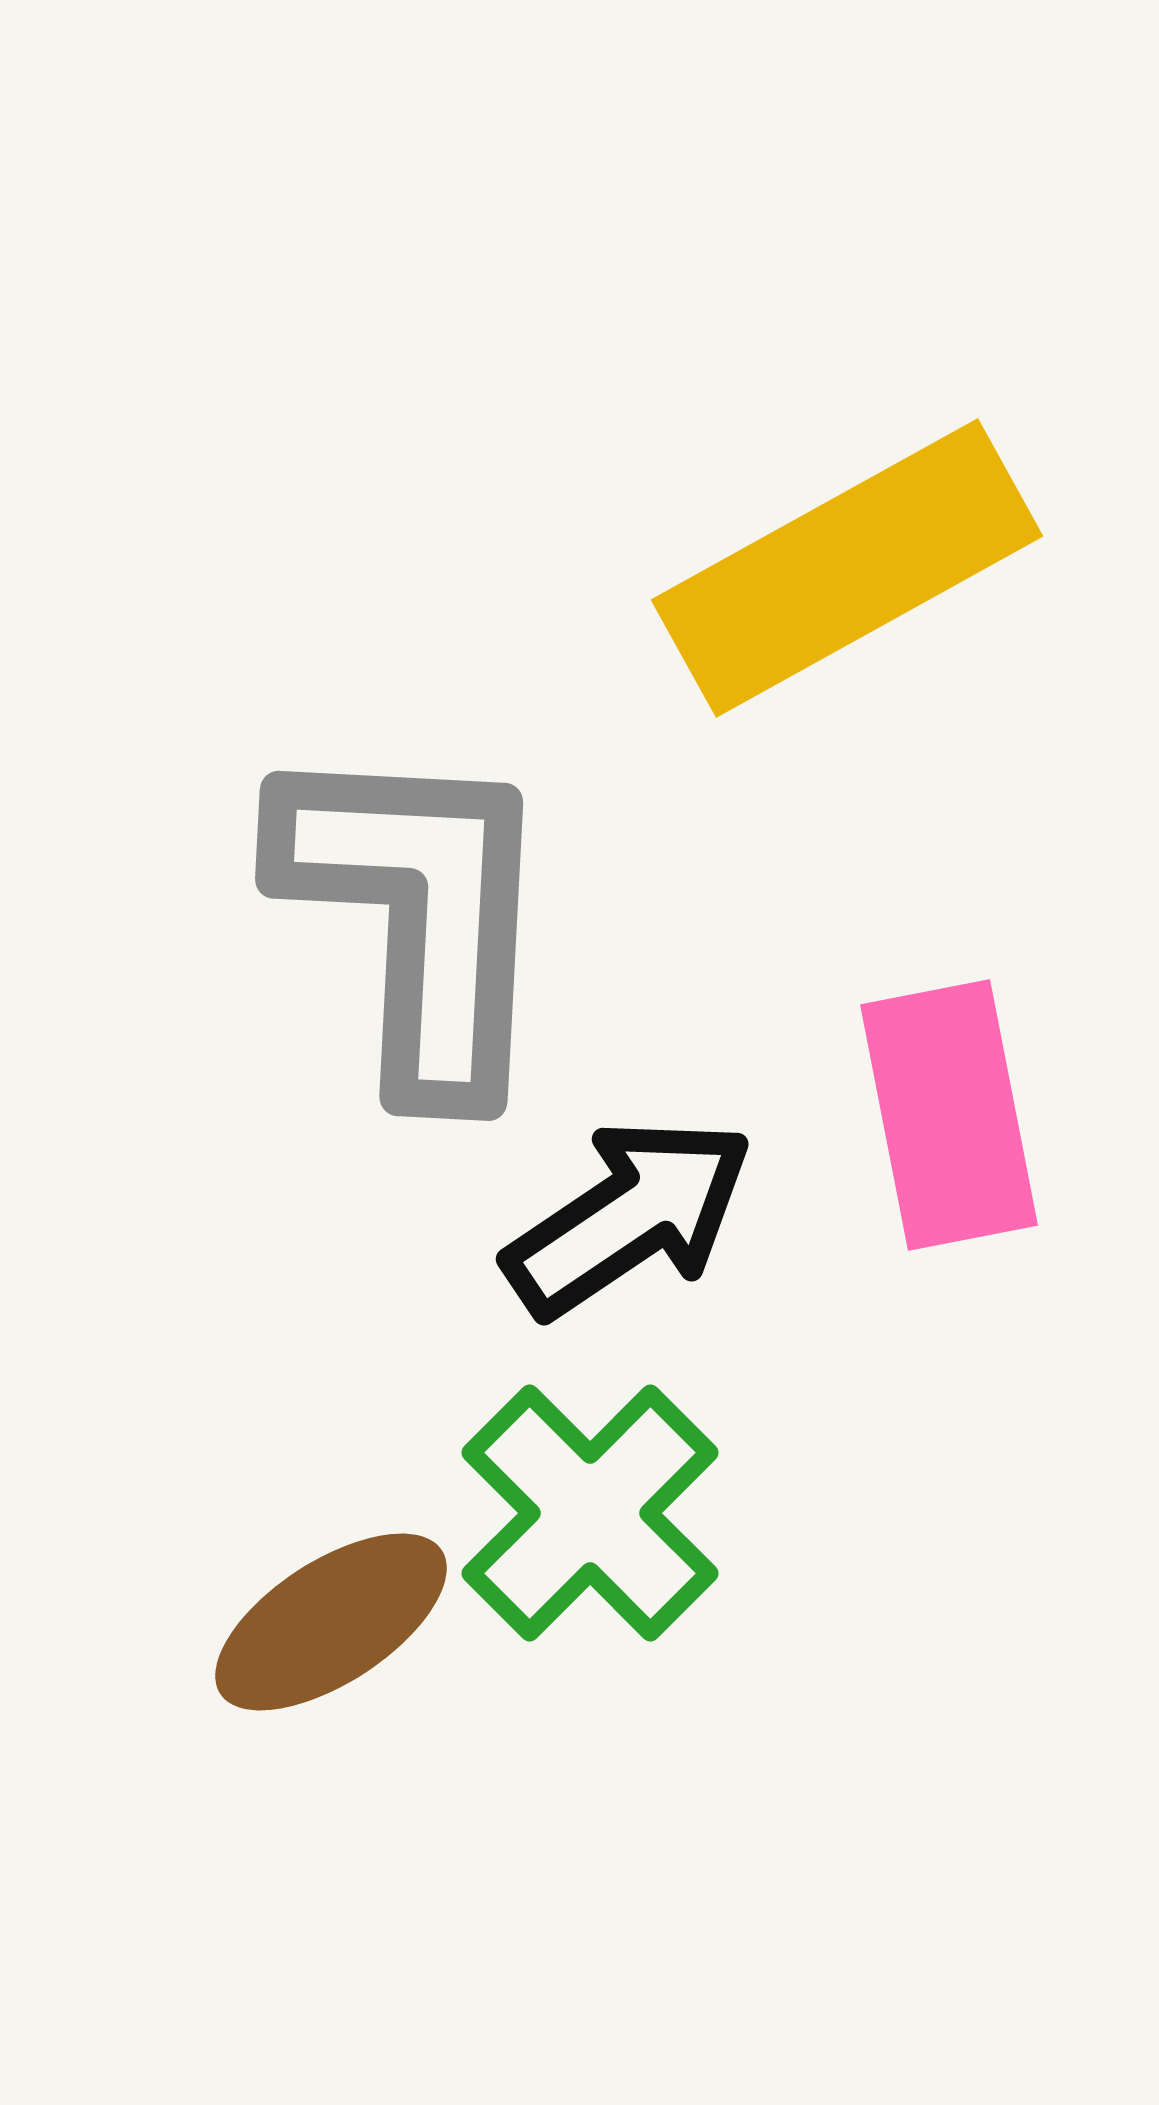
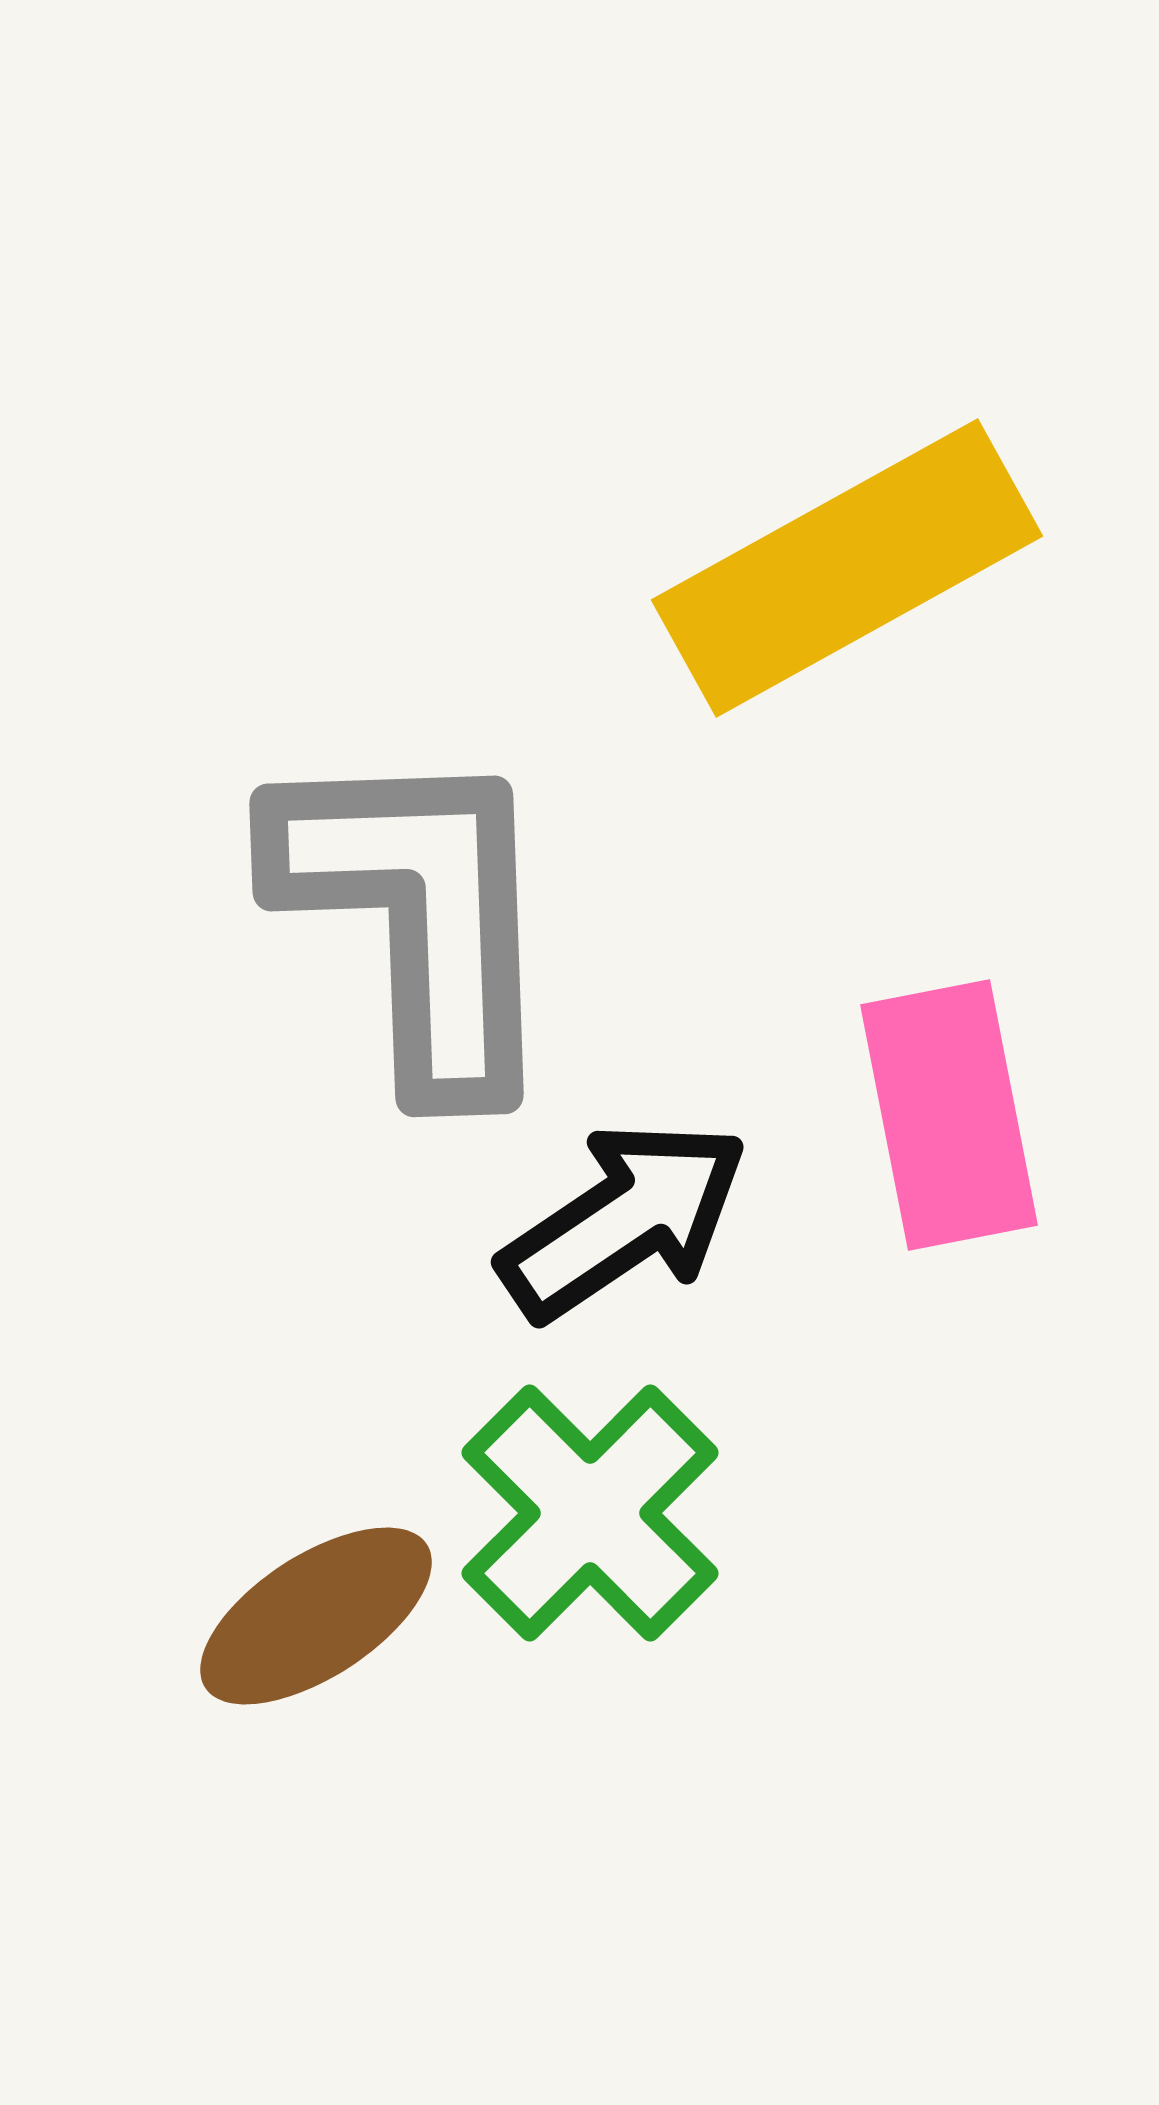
gray L-shape: rotated 5 degrees counterclockwise
black arrow: moved 5 px left, 3 px down
brown ellipse: moved 15 px left, 6 px up
